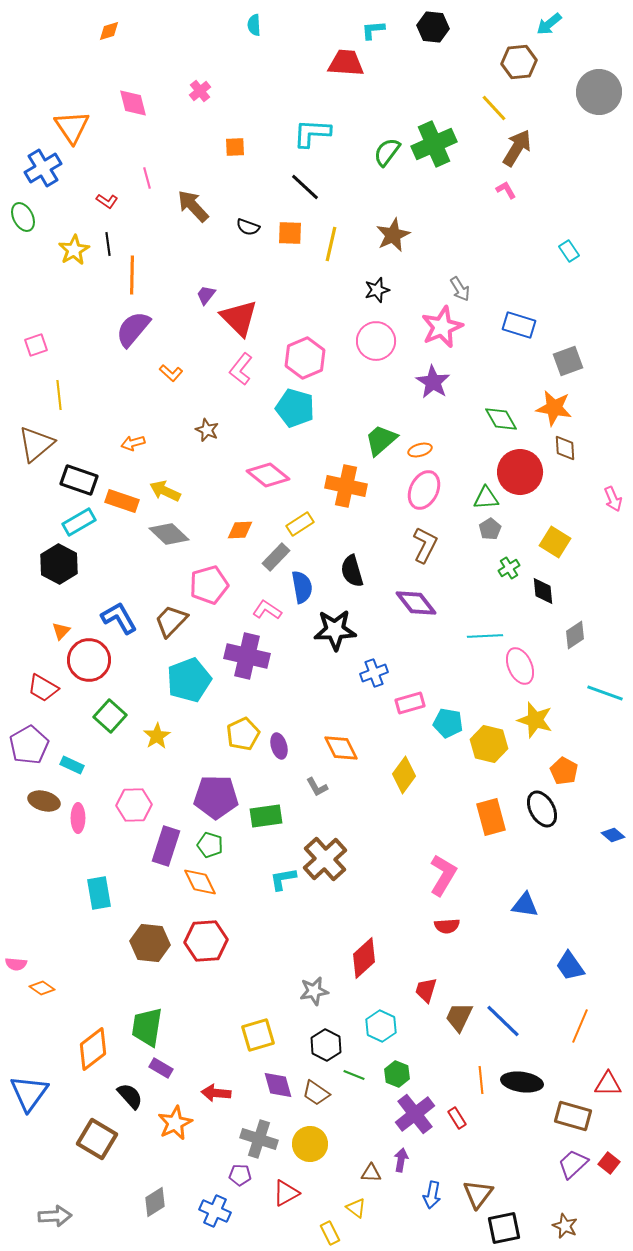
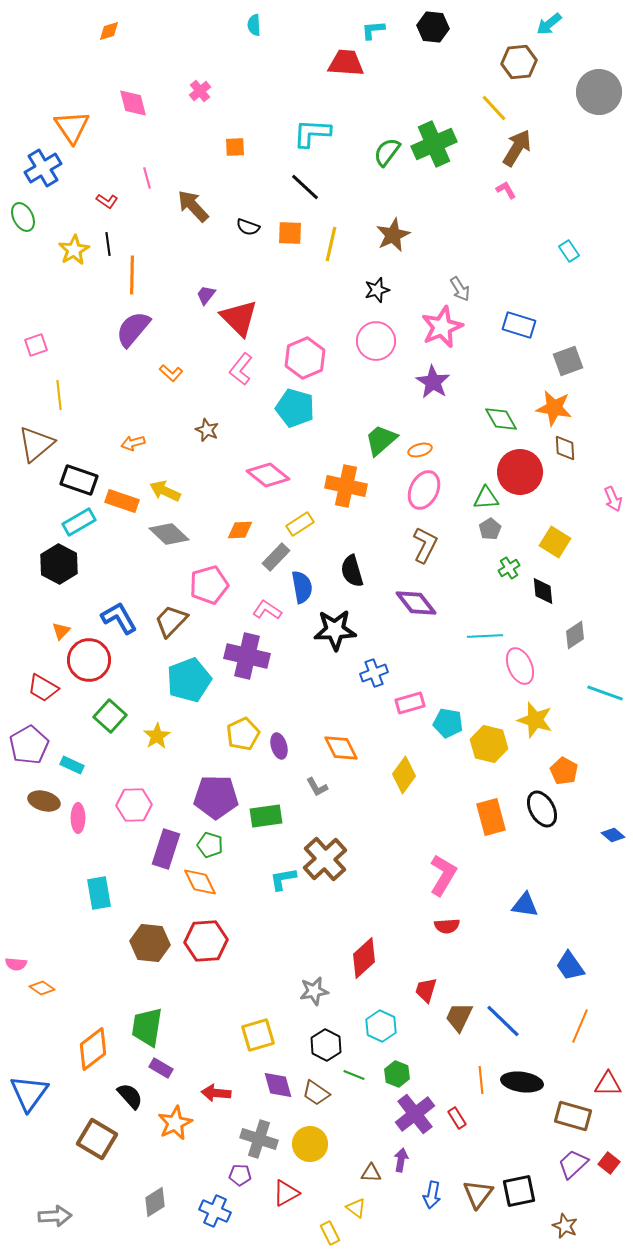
purple rectangle at (166, 846): moved 3 px down
black square at (504, 1228): moved 15 px right, 37 px up
